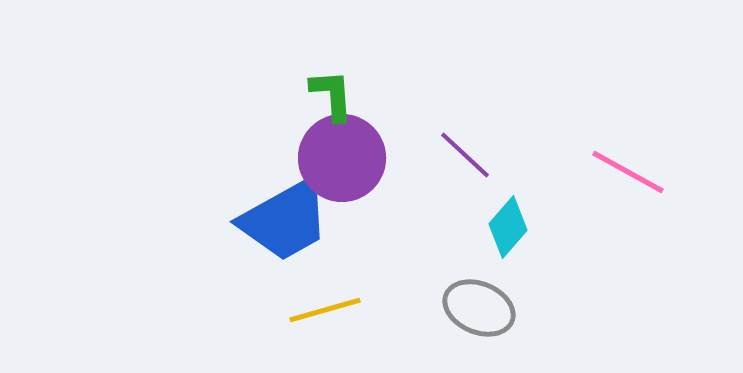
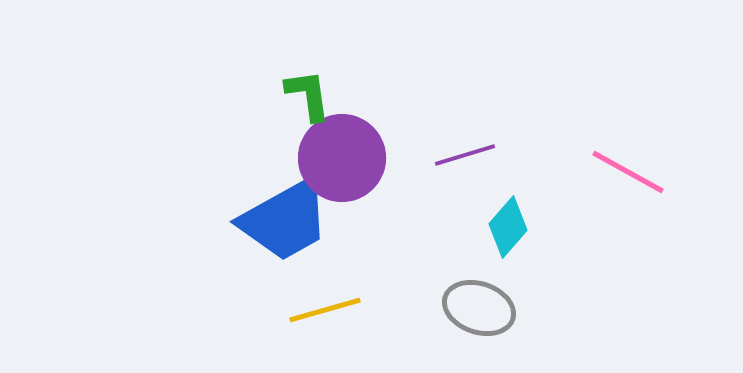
green L-shape: moved 24 px left; rotated 4 degrees counterclockwise
purple line: rotated 60 degrees counterclockwise
gray ellipse: rotated 4 degrees counterclockwise
